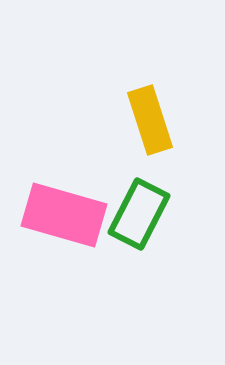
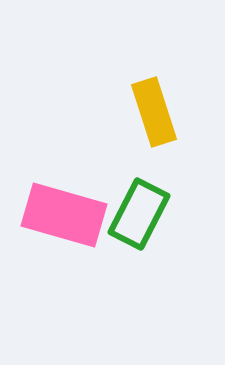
yellow rectangle: moved 4 px right, 8 px up
